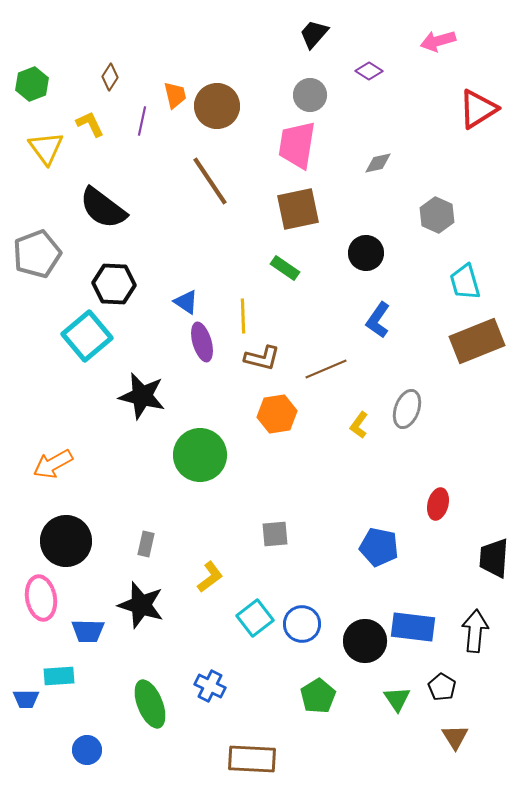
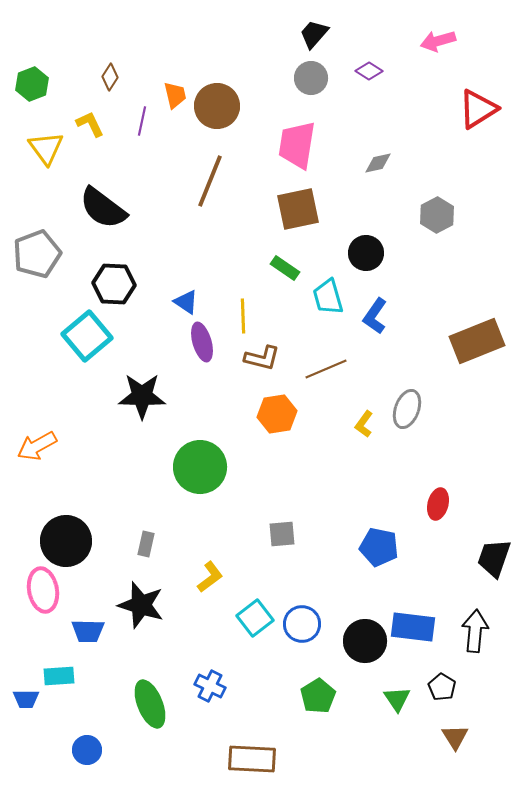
gray circle at (310, 95): moved 1 px right, 17 px up
brown line at (210, 181): rotated 56 degrees clockwise
gray hexagon at (437, 215): rotated 8 degrees clockwise
cyan trapezoid at (465, 282): moved 137 px left, 15 px down
blue L-shape at (378, 320): moved 3 px left, 4 px up
black star at (142, 396): rotated 12 degrees counterclockwise
yellow L-shape at (359, 425): moved 5 px right, 1 px up
green circle at (200, 455): moved 12 px down
orange arrow at (53, 464): moved 16 px left, 18 px up
gray square at (275, 534): moved 7 px right
black trapezoid at (494, 558): rotated 15 degrees clockwise
pink ellipse at (41, 598): moved 2 px right, 8 px up
